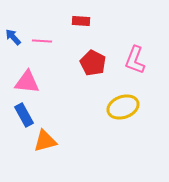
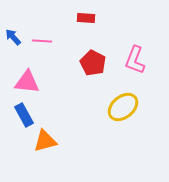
red rectangle: moved 5 px right, 3 px up
yellow ellipse: rotated 20 degrees counterclockwise
